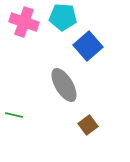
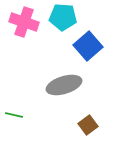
gray ellipse: rotated 76 degrees counterclockwise
